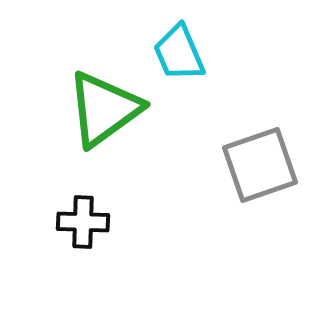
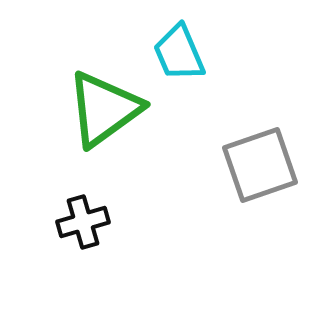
black cross: rotated 18 degrees counterclockwise
